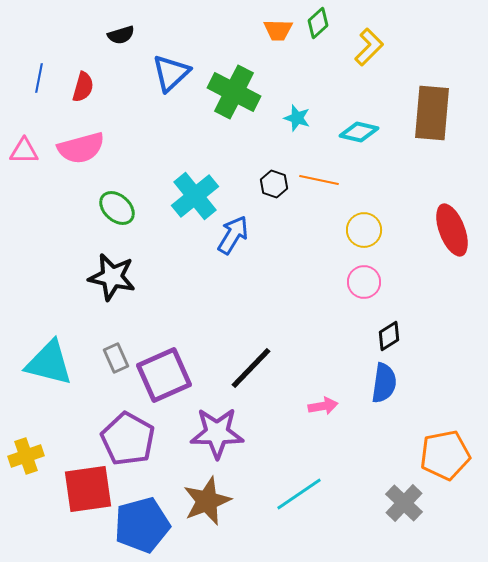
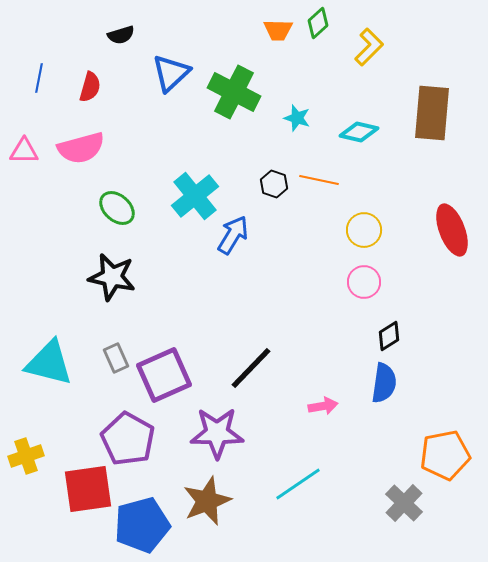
red semicircle: moved 7 px right
cyan line: moved 1 px left, 10 px up
